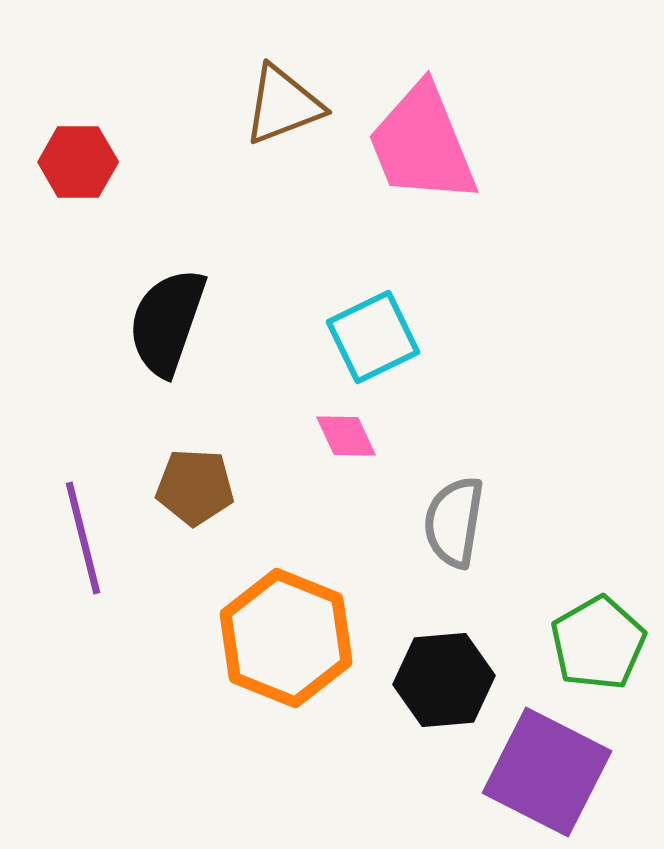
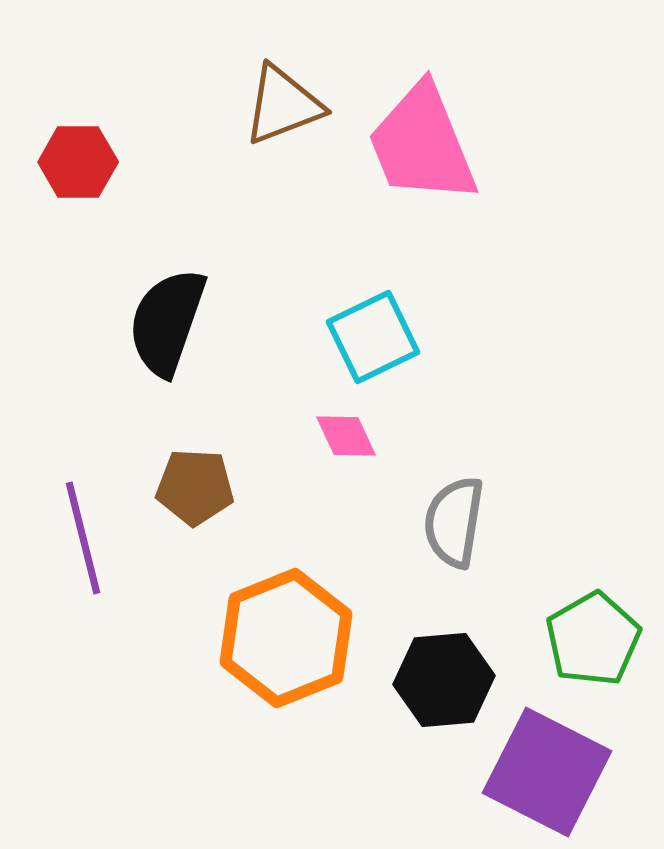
orange hexagon: rotated 16 degrees clockwise
green pentagon: moved 5 px left, 4 px up
